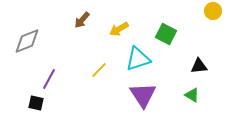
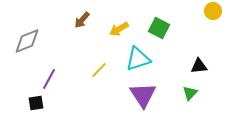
green square: moved 7 px left, 6 px up
green triangle: moved 2 px left, 2 px up; rotated 42 degrees clockwise
black square: rotated 21 degrees counterclockwise
